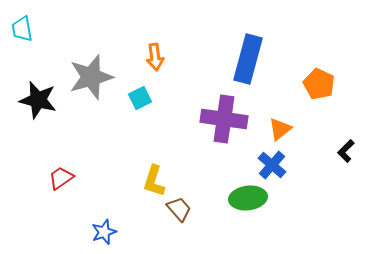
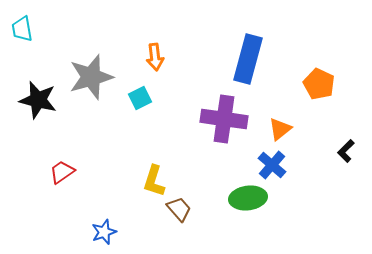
red trapezoid: moved 1 px right, 6 px up
